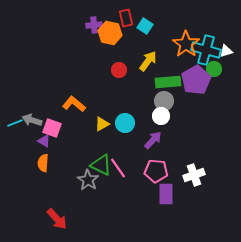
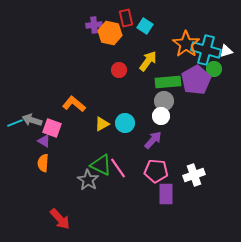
red arrow: moved 3 px right
